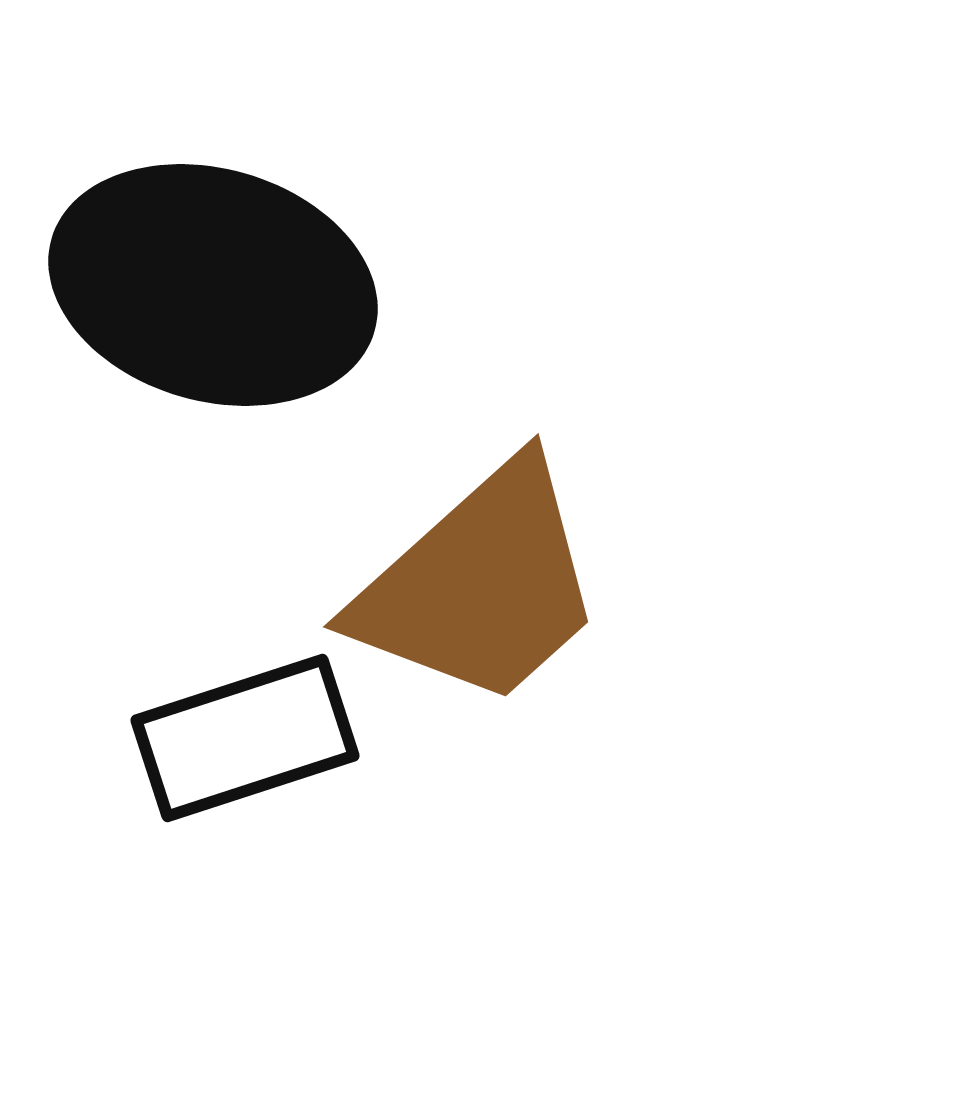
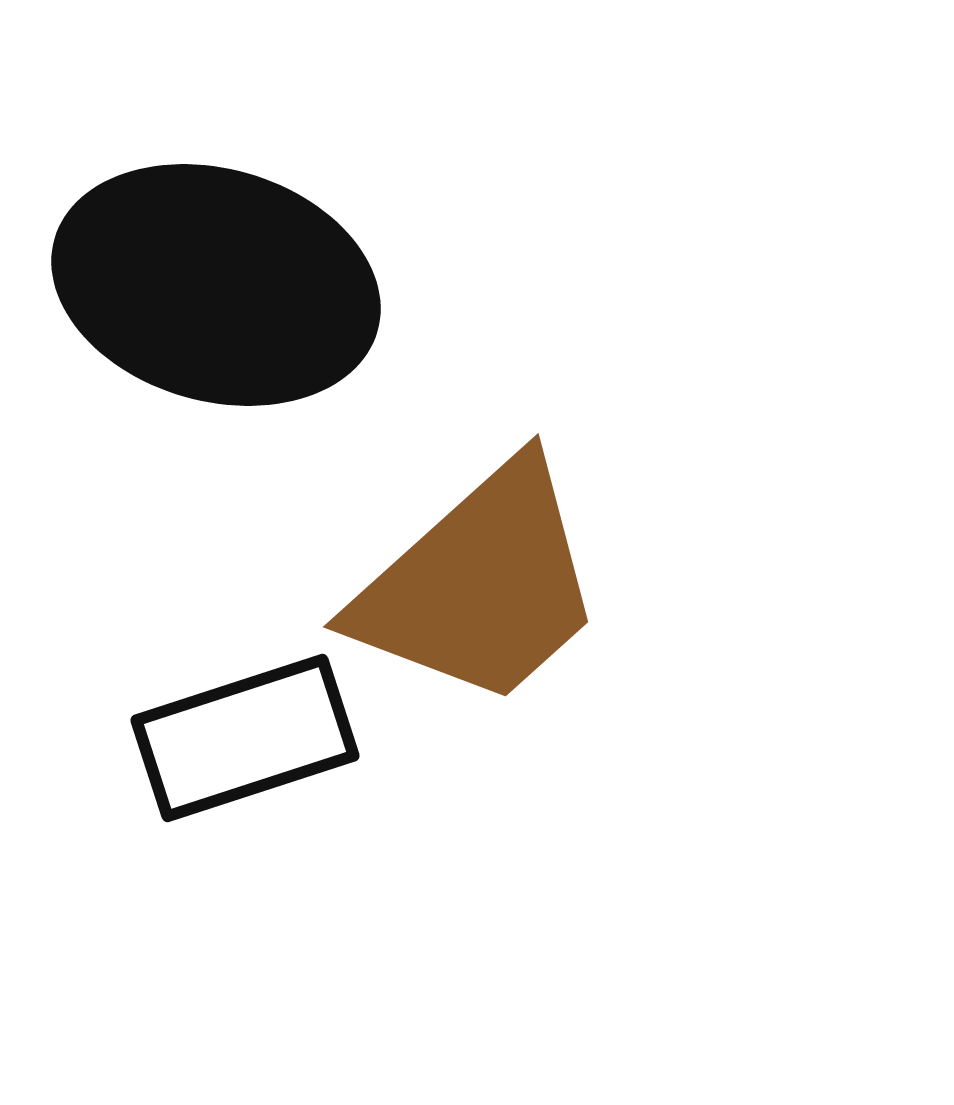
black ellipse: moved 3 px right
